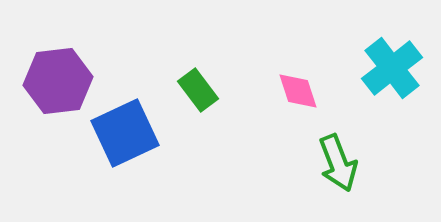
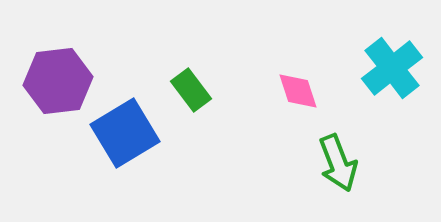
green rectangle: moved 7 px left
blue square: rotated 6 degrees counterclockwise
